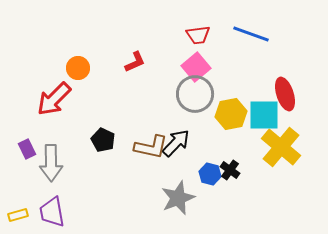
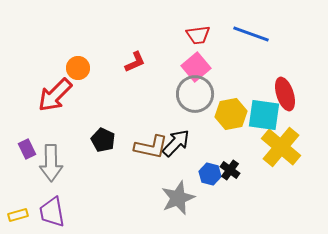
red arrow: moved 1 px right, 4 px up
cyan square: rotated 8 degrees clockwise
